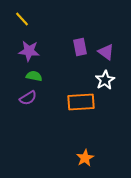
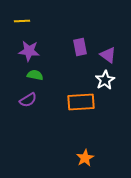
yellow line: moved 2 px down; rotated 49 degrees counterclockwise
purple triangle: moved 2 px right, 3 px down
green semicircle: moved 1 px right, 1 px up
purple semicircle: moved 2 px down
